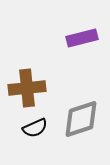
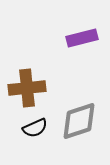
gray diamond: moved 2 px left, 2 px down
